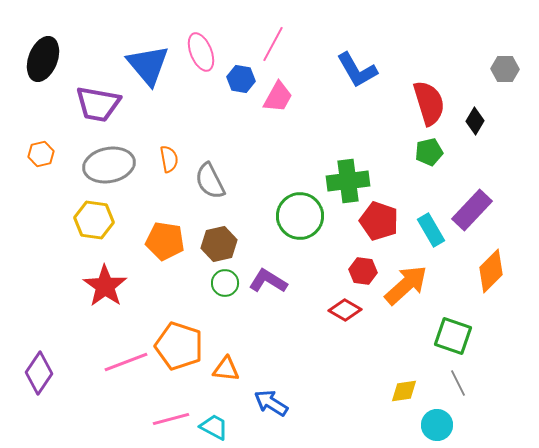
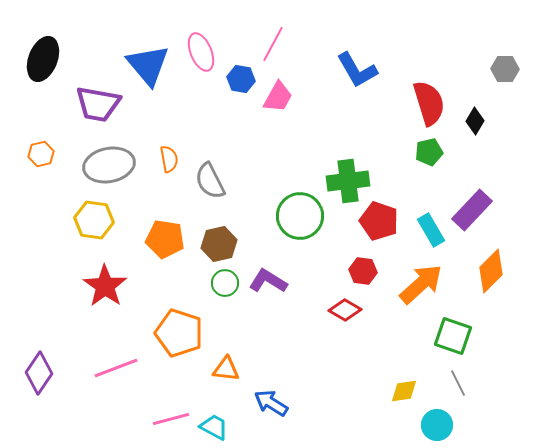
orange pentagon at (165, 241): moved 2 px up
orange arrow at (406, 285): moved 15 px right, 1 px up
orange pentagon at (179, 346): moved 13 px up
pink line at (126, 362): moved 10 px left, 6 px down
